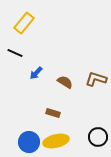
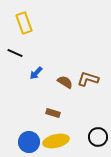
yellow rectangle: rotated 60 degrees counterclockwise
brown L-shape: moved 8 px left
